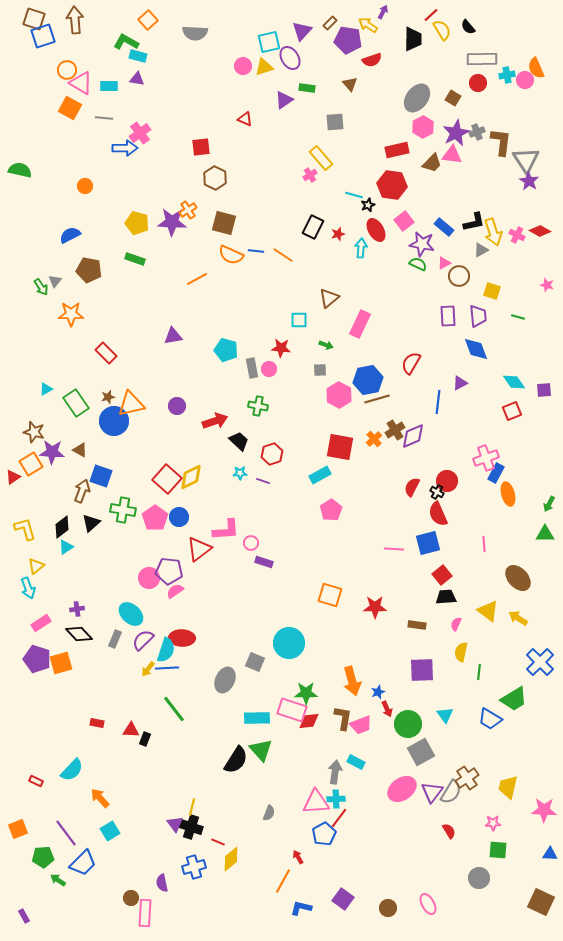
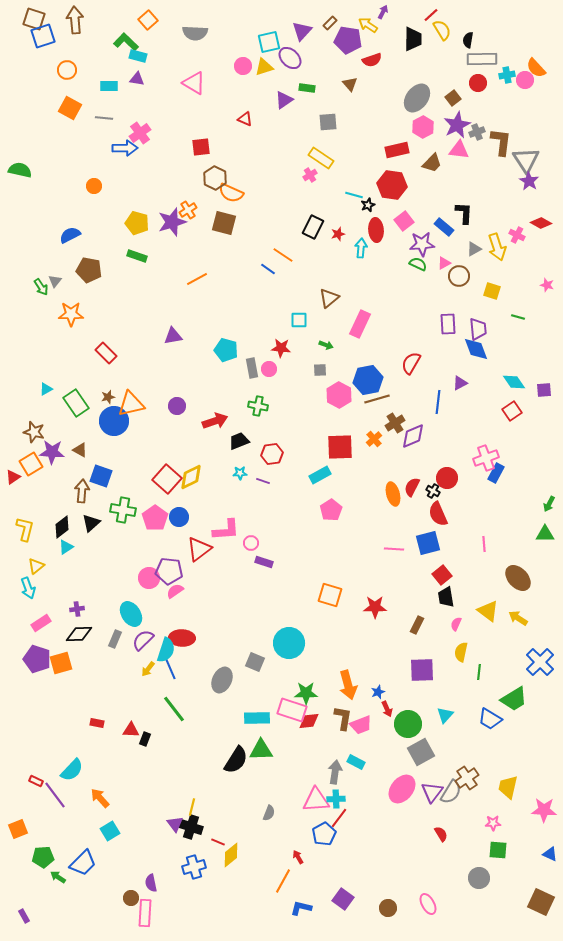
black semicircle at (468, 27): moved 13 px down; rotated 49 degrees clockwise
green L-shape at (126, 42): rotated 15 degrees clockwise
purple ellipse at (290, 58): rotated 15 degrees counterclockwise
orange semicircle at (536, 68): rotated 20 degrees counterclockwise
pink triangle at (81, 83): moved 113 px right
brown square at (453, 98): rotated 21 degrees clockwise
gray square at (335, 122): moved 7 px left
purple star at (456, 133): moved 1 px right, 8 px up
pink triangle at (452, 155): moved 7 px right, 5 px up
yellow rectangle at (321, 158): rotated 15 degrees counterclockwise
orange circle at (85, 186): moved 9 px right
purple star at (172, 222): rotated 20 degrees counterclockwise
black L-shape at (474, 222): moved 10 px left, 9 px up; rotated 75 degrees counterclockwise
red ellipse at (376, 230): rotated 25 degrees clockwise
red diamond at (540, 231): moved 1 px right, 8 px up
yellow arrow at (493, 232): moved 4 px right, 15 px down
purple star at (422, 244): rotated 15 degrees counterclockwise
gray triangle at (481, 250): moved 7 px left, 1 px up
blue line at (256, 251): moved 12 px right, 18 px down; rotated 28 degrees clockwise
orange semicircle at (231, 255): moved 62 px up
green rectangle at (135, 259): moved 2 px right, 3 px up
purple rectangle at (448, 316): moved 8 px down
purple trapezoid at (478, 316): moved 13 px down
red square at (512, 411): rotated 12 degrees counterclockwise
brown cross at (395, 430): moved 7 px up
black trapezoid at (239, 441): rotated 65 degrees counterclockwise
red square at (340, 447): rotated 12 degrees counterclockwise
red hexagon at (272, 454): rotated 10 degrees clockwise
red circle at (447, 481): moved 3 px up
brown arrow at (82, 491): rotated 15 degrees counterclockwise
black cross at (437, 492): moved 4 px left, 1 px up
orange ellipse at (508, 494): moved 115 px left
yellow L-shape at (25, 529): rotated 30 degrees clockwise
black trapezoid at (446, 597): rotated 95 degrees counterclockwise
cyan ellipse at (131, 614): rotated 15 degrees clockwise
brown rectangle at (417, 625): rotated 72 degrees counterclockwise
black diamond at (79, 634): rotated 48 degrees counterclockwise
blue line at (167, 668): moved 3 px right; rotated 70 degrees clockwise
gray ellipse at (225, 680): moved 3 px left
orange arrow at (352, 681): moved 4 px left, 4 px down
cyan triangle at (445, 715): rotated 18 degrees clockwise
green triangle at (261, 750): rotated 50 degrees counterclockwise
pink ellipse at (402, 789): rotated 16 degrees counterclockwise
pink triangle at (316, 802): moved 2 px up
red semicircle at (449, 831): moved 8 px left, 3 px down
purple line at (66, 833): moved 11 px left, 38 px up
blue triangle at (550, 854): rotated 21 degrees clockwise
yellow diamond at (231, 859): moved 4 px up
green arrow at (58, 880): moved 3 px up
purple semicircle at (162, 883): moved 11 px left
